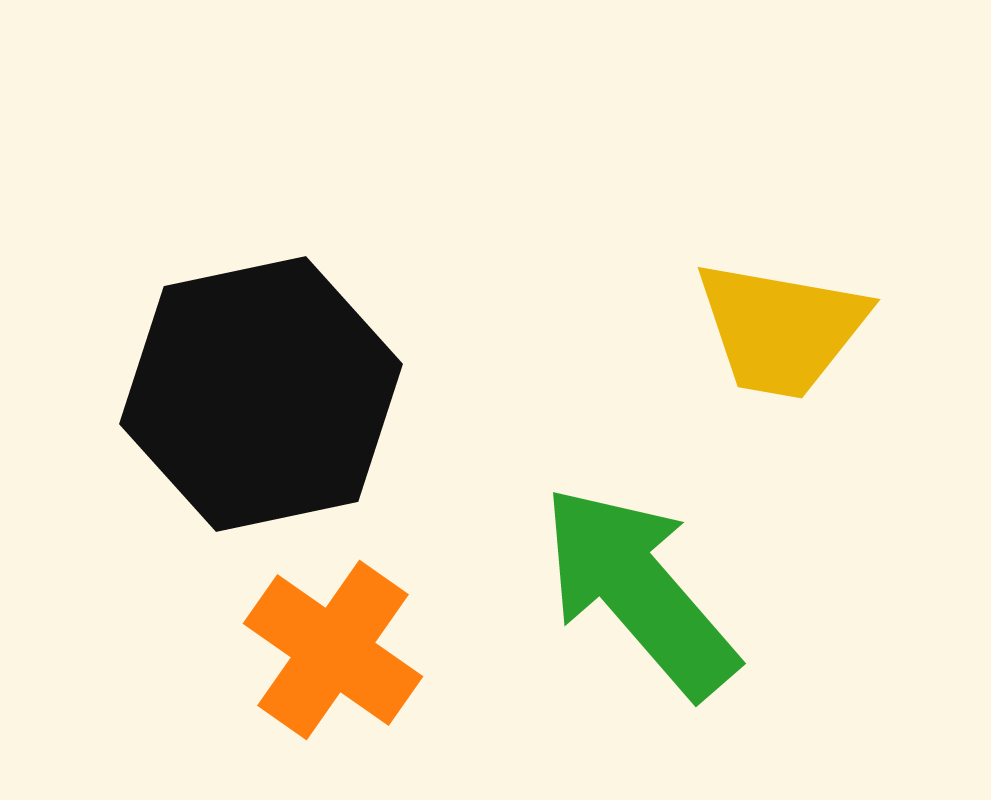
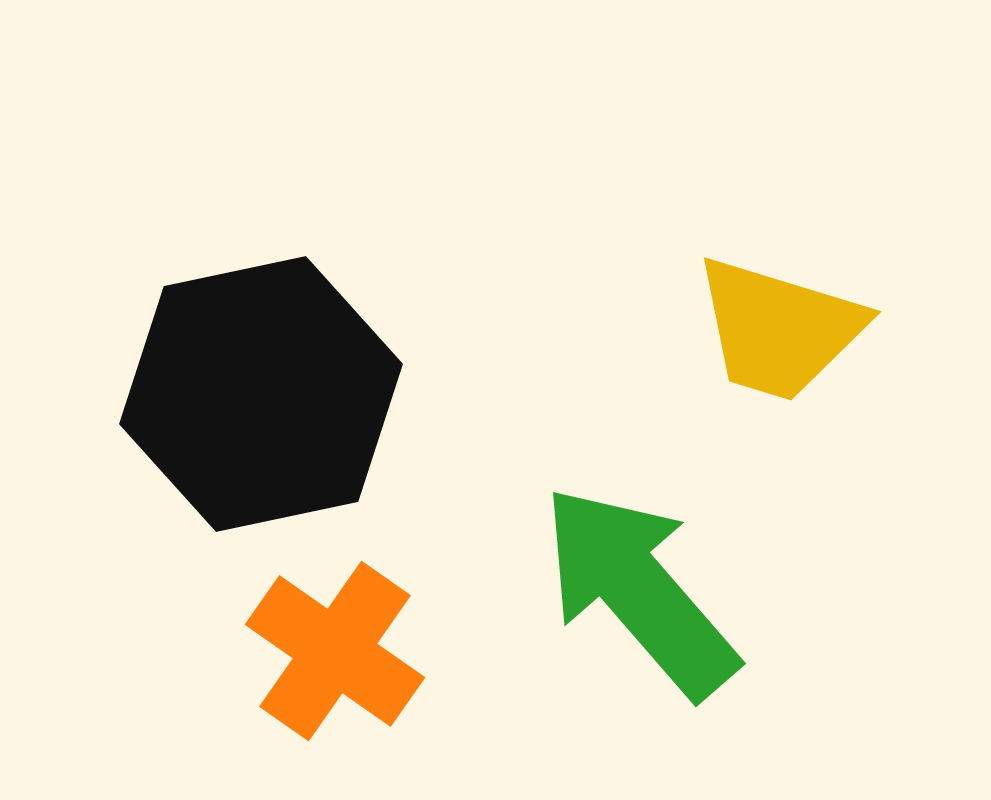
yellow trapezoid: moved 2 px left; rotated 7 degrees clockwise
orange cross: moved 2 px right, 1 px down
